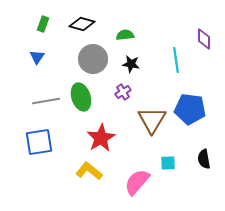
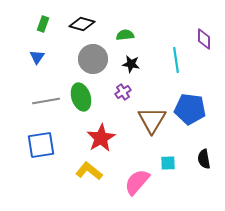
blue square: moved 2 px right, 3 px down
